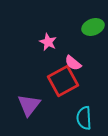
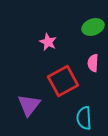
pink semicircle: moved 20 px right; rotated 54 degrees clockwise
